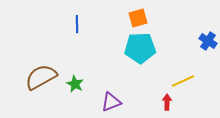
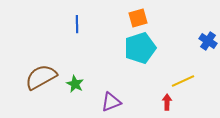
cyan pentagon: rotated 16 degrees counterclockwise
